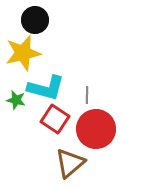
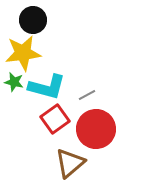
black circle: moved 2 px left
yellow star: rotated 6 degrees clockwise
cyan L-shape: moved 1 px right, 1 px up
gray line: rotated 60 degrees clockwise
green star: moved 2 px left, 18 px up
red square: rotated 20 degrees clockwise
